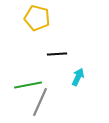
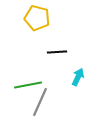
black line: moved 2 px up
